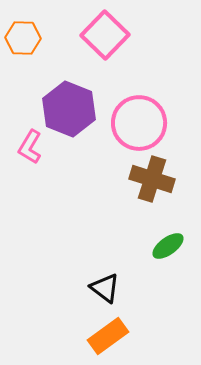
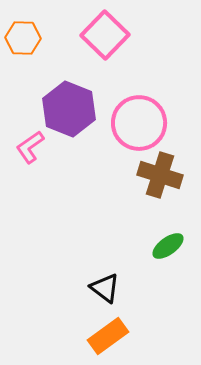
pink L-shape: rotated 24 degrees clockwise
brown cross: moved 8 px right, 4 px up
